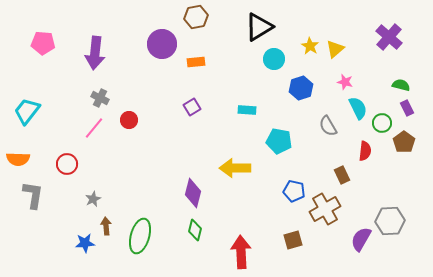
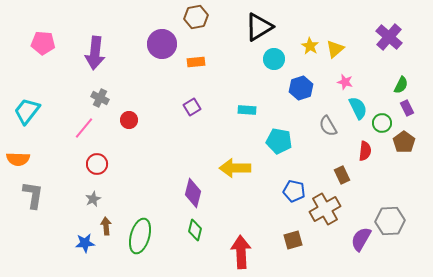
green semicircle at (401, 85): rotated 102 degrees clockwise
pink line at (94, 128): moved 10 px left
red circle at (67, 164): moved 30 px right
